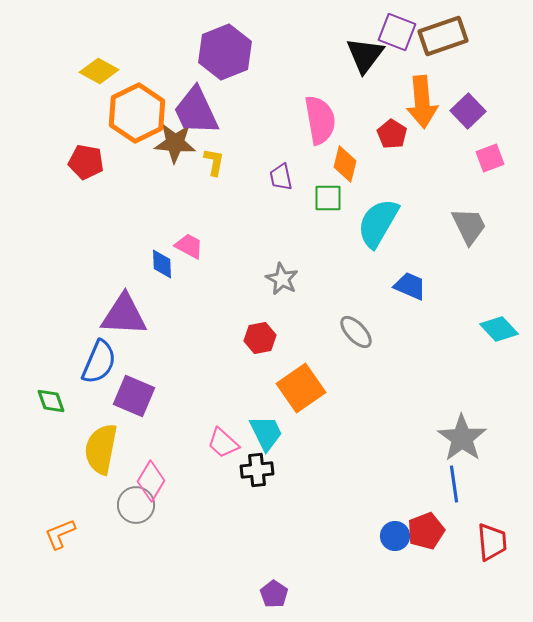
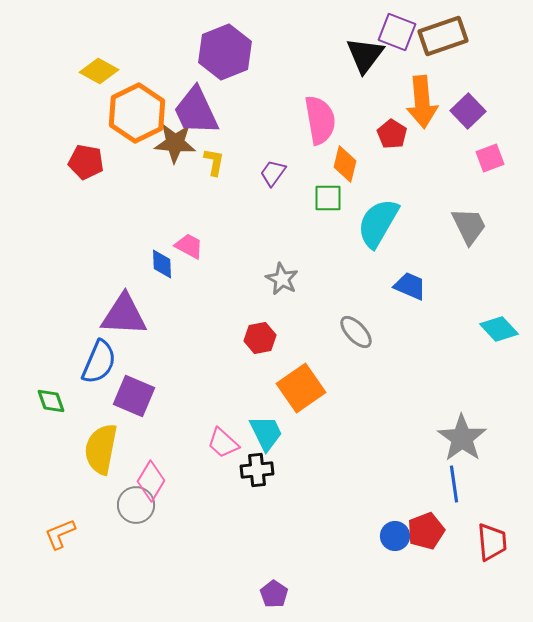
purple trapezoid at (281, 177): moved 8 px left, 4 px up; rotated 48 degrees clockwise
